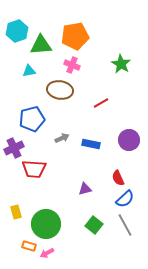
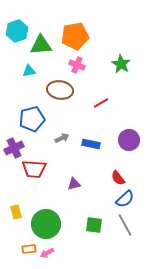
pink cross: moved 5 px right
red semicircle: rotated 14 degrees counterclockwise
purple triangle: moved 11 px left, 5 px up
green square: rotated 30 degrees counterclockwise
orange rectangle: moved 3 px down; rotated 24 degrees counterclockwise
